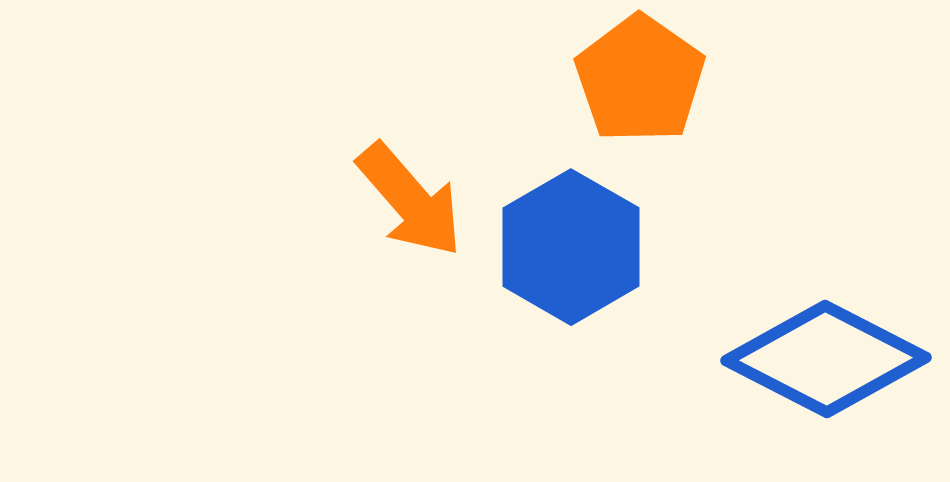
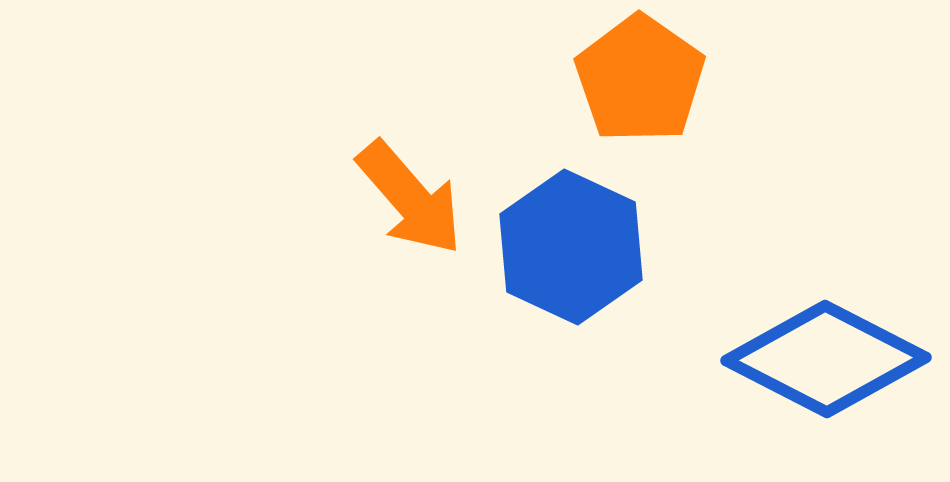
orange arrow: moved 2 px up
blue hexagon: rotated 5 degrees counterclockwise
